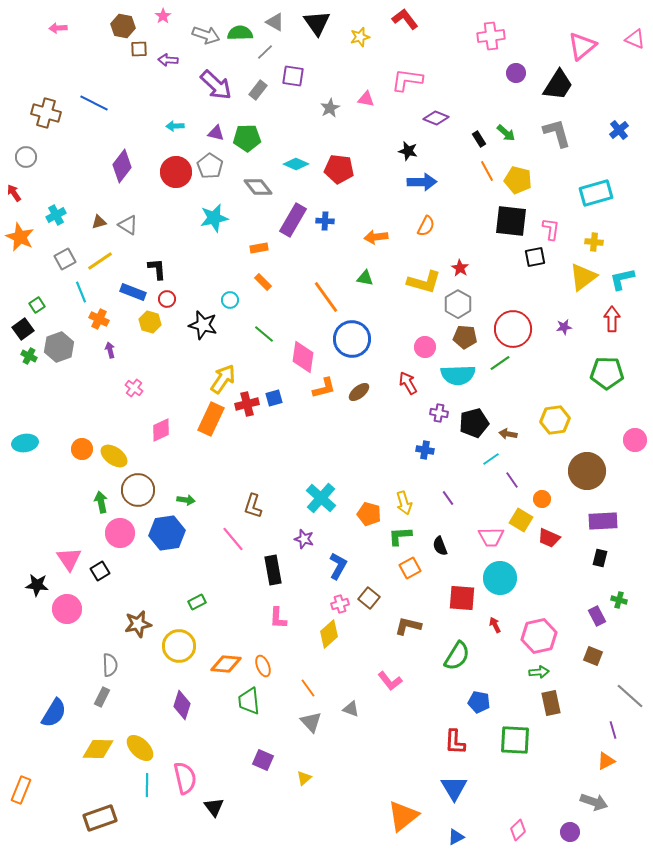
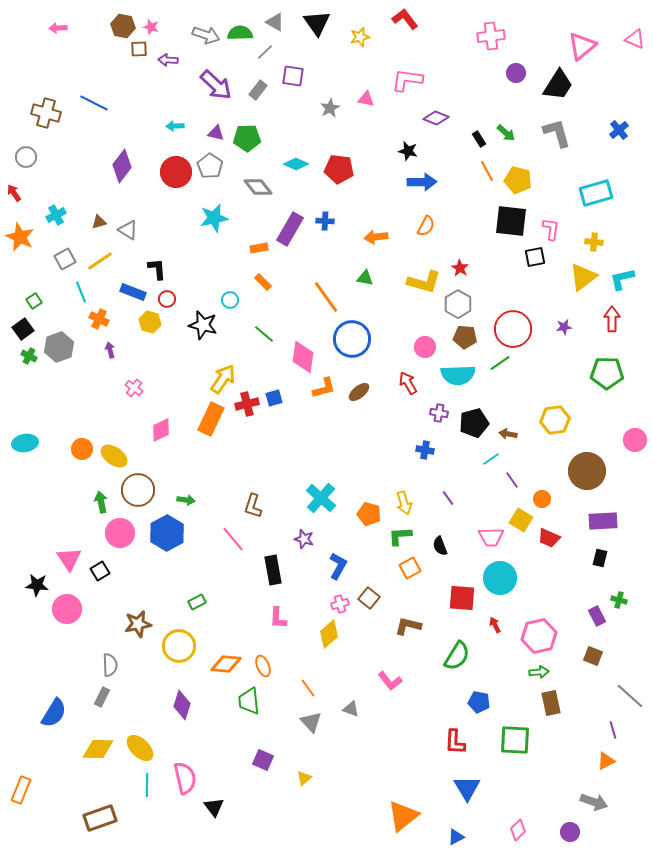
pink star at (163, 16): moved 12 px left, 11 px down; rotated 21 degrees counterclockwise
purple rectangle at (293, 220): moved 3 px left, 9 px down
gray triangle at (128, 225): moved 5 px down
green square at (37, 305): moved 3 px left, 4 px up
blue hexagon at (167, 533): rotated 20 degrees counterclockwise
blue triangle at (454, 788): moved 13 px right
